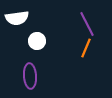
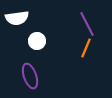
purple ellipse: rotated 15 degrees counterclockwise
